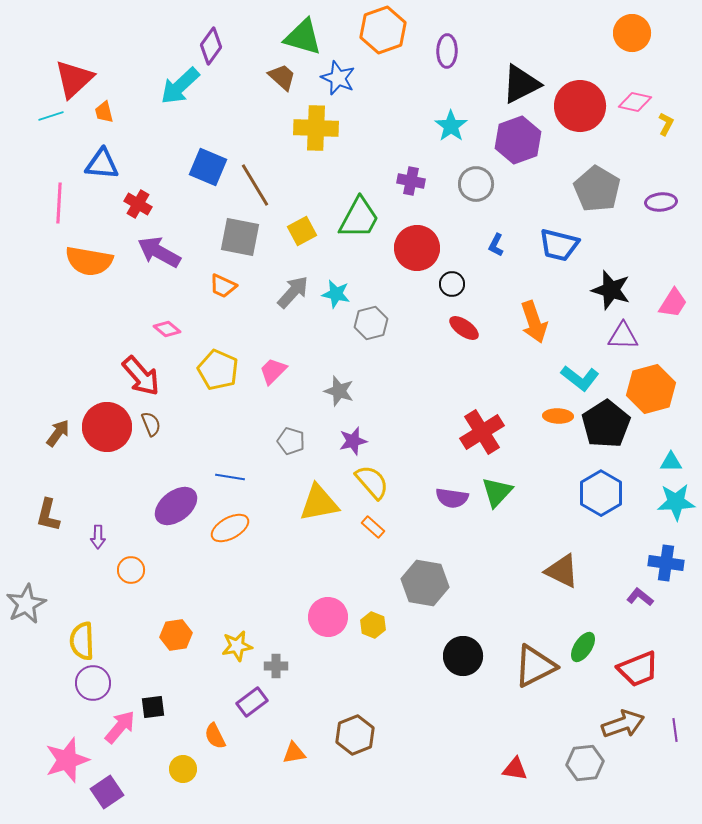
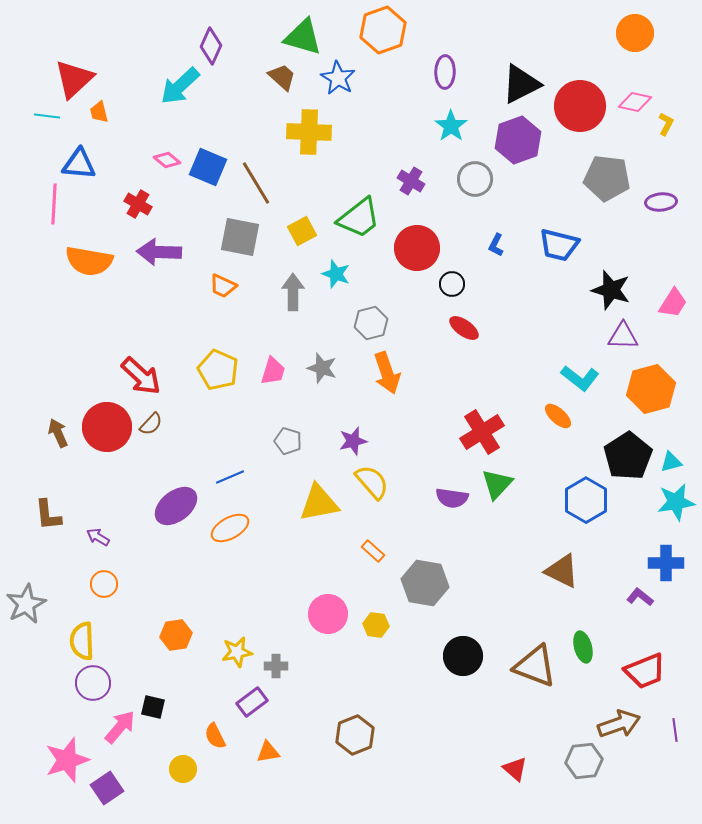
orange circle at (632, 33): moved 3 px right
purple diamond at (211, 46): rotated 12 degrees counterclockwise
purple ellipse at (447, 51): moved 2 px left, 21 px down
blue star at (338, 78): rotated 8 degrees clockwise
orange trapezoid at (104, 112): moved 5 px left
cyan line at (51, 116): moved 4 px left; rotated 25 degrees clockwise
yellow cross at (316, 128): moved 7 px left, 4 px down
blue triangle at (102, 164): moved 23 px left
purple cross at (411, 181): rotated 20 degrees clockwise
gray circle at (476, 184): moved 1 px left, 5 px up
brown line at (255, 185): moved 1 px right, 2 px up
gray pentagon at (597, 189): moved 10 px right, 11 px up; rotated 24 degrees counterclockwise
pink line at (59, 203): moved 5 px left, 1 px down
green trapezoid at (359, 218): rotated 24 degrees clockwise
purple arrow at (159, 252): rotated 27 degrees counterclockwise
gray arrow at (293, 292): rotated 42 degrees counterclockwise
cyan star at (336, 294): moved 20 px up; rotated 8 degrees clockwise
orange arrow at (534, 322): moved 147 px left, 51 px down
pink diamond at (167, 329): moved 169 px up
pink trapezoid at (273, 371): rotated 152 degrees clockwise
red arrow at (141, 376): rotated 6 degrees counterclockwise
gray star at (339, 391): moved 17 px left, 23 px up
orange ellipse at (558, 416): rotated 40 degrees clockwise
brown semicircle at (151, 424): rotated 65 degrees clockwise
black pentagon at (606, 424): moved 22 px right, 32 px down
brown arrow at (58, 433): rotated 60 degrees counterclockwise
gray pentagon at (291, 441): moved 3 px left
cyan triangle at (671, 462): rotated 15 degrees counterclockwise
blue line at (230, 477): rotated 32 degrees counterclockwise
green triangle at (497, 492): moved 8 px up
blue hexagon at (601, 493): moved 15 px left, 7 px down
cyan star at (676, 502): rotated 6 degrees counterclockwise
brown L-shape at (48, 515): rotated 20 degrees counterclockwise
orange rectangle at (373, 527): moved 24 px down
purple arrow at (98, 537): rotated 120 degrees clockwise
blue cross at (666, 563): rotated 8 degrees counterclockwise
orange circle at (131, 570): moved 27 px left, 14 px down
pink circle at (328, 617): moved 3 px up
yellow hexagon at (373, 625): moved 3 px right; rotated 15 degrees counterclockwise
yellow star at (237, 646): moved 6 px down
green ellipse at (583, 647): rotated 48 degrees counterclockwise
brown triangle at (535, 666): rotated 48 degrees clockwise
red trapezoid at (638, 669): moved 7 px right, 2 px down
black square at (153, 707): rotated 20 degrees clockwise
brown arrow at (623, 724): moved 4 px left
orange triangle at (294, 753): moved 26 px left, 1 px up
gray hexagon at (585, 763): moved 1 px left, 2 px up
red triangle at (515, 769): rotated 32 degrees clockwise
purple square at (107, 792): moved 4 px up
